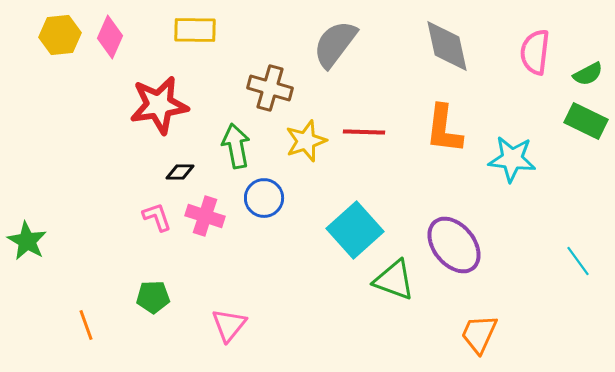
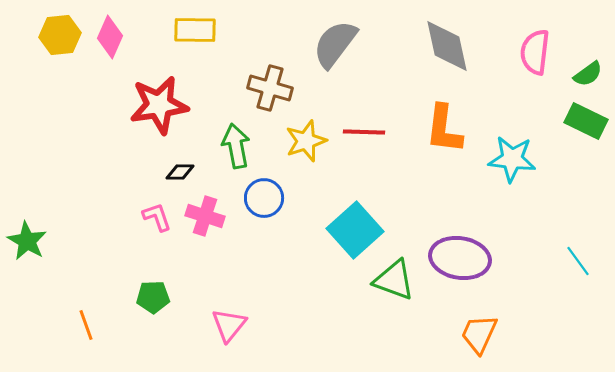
green semicircle: rotated 8 degrees counterclockwise
purple ellipse: moved 6 px right, 13 px down; rotated 42 degrees counterclockwise
